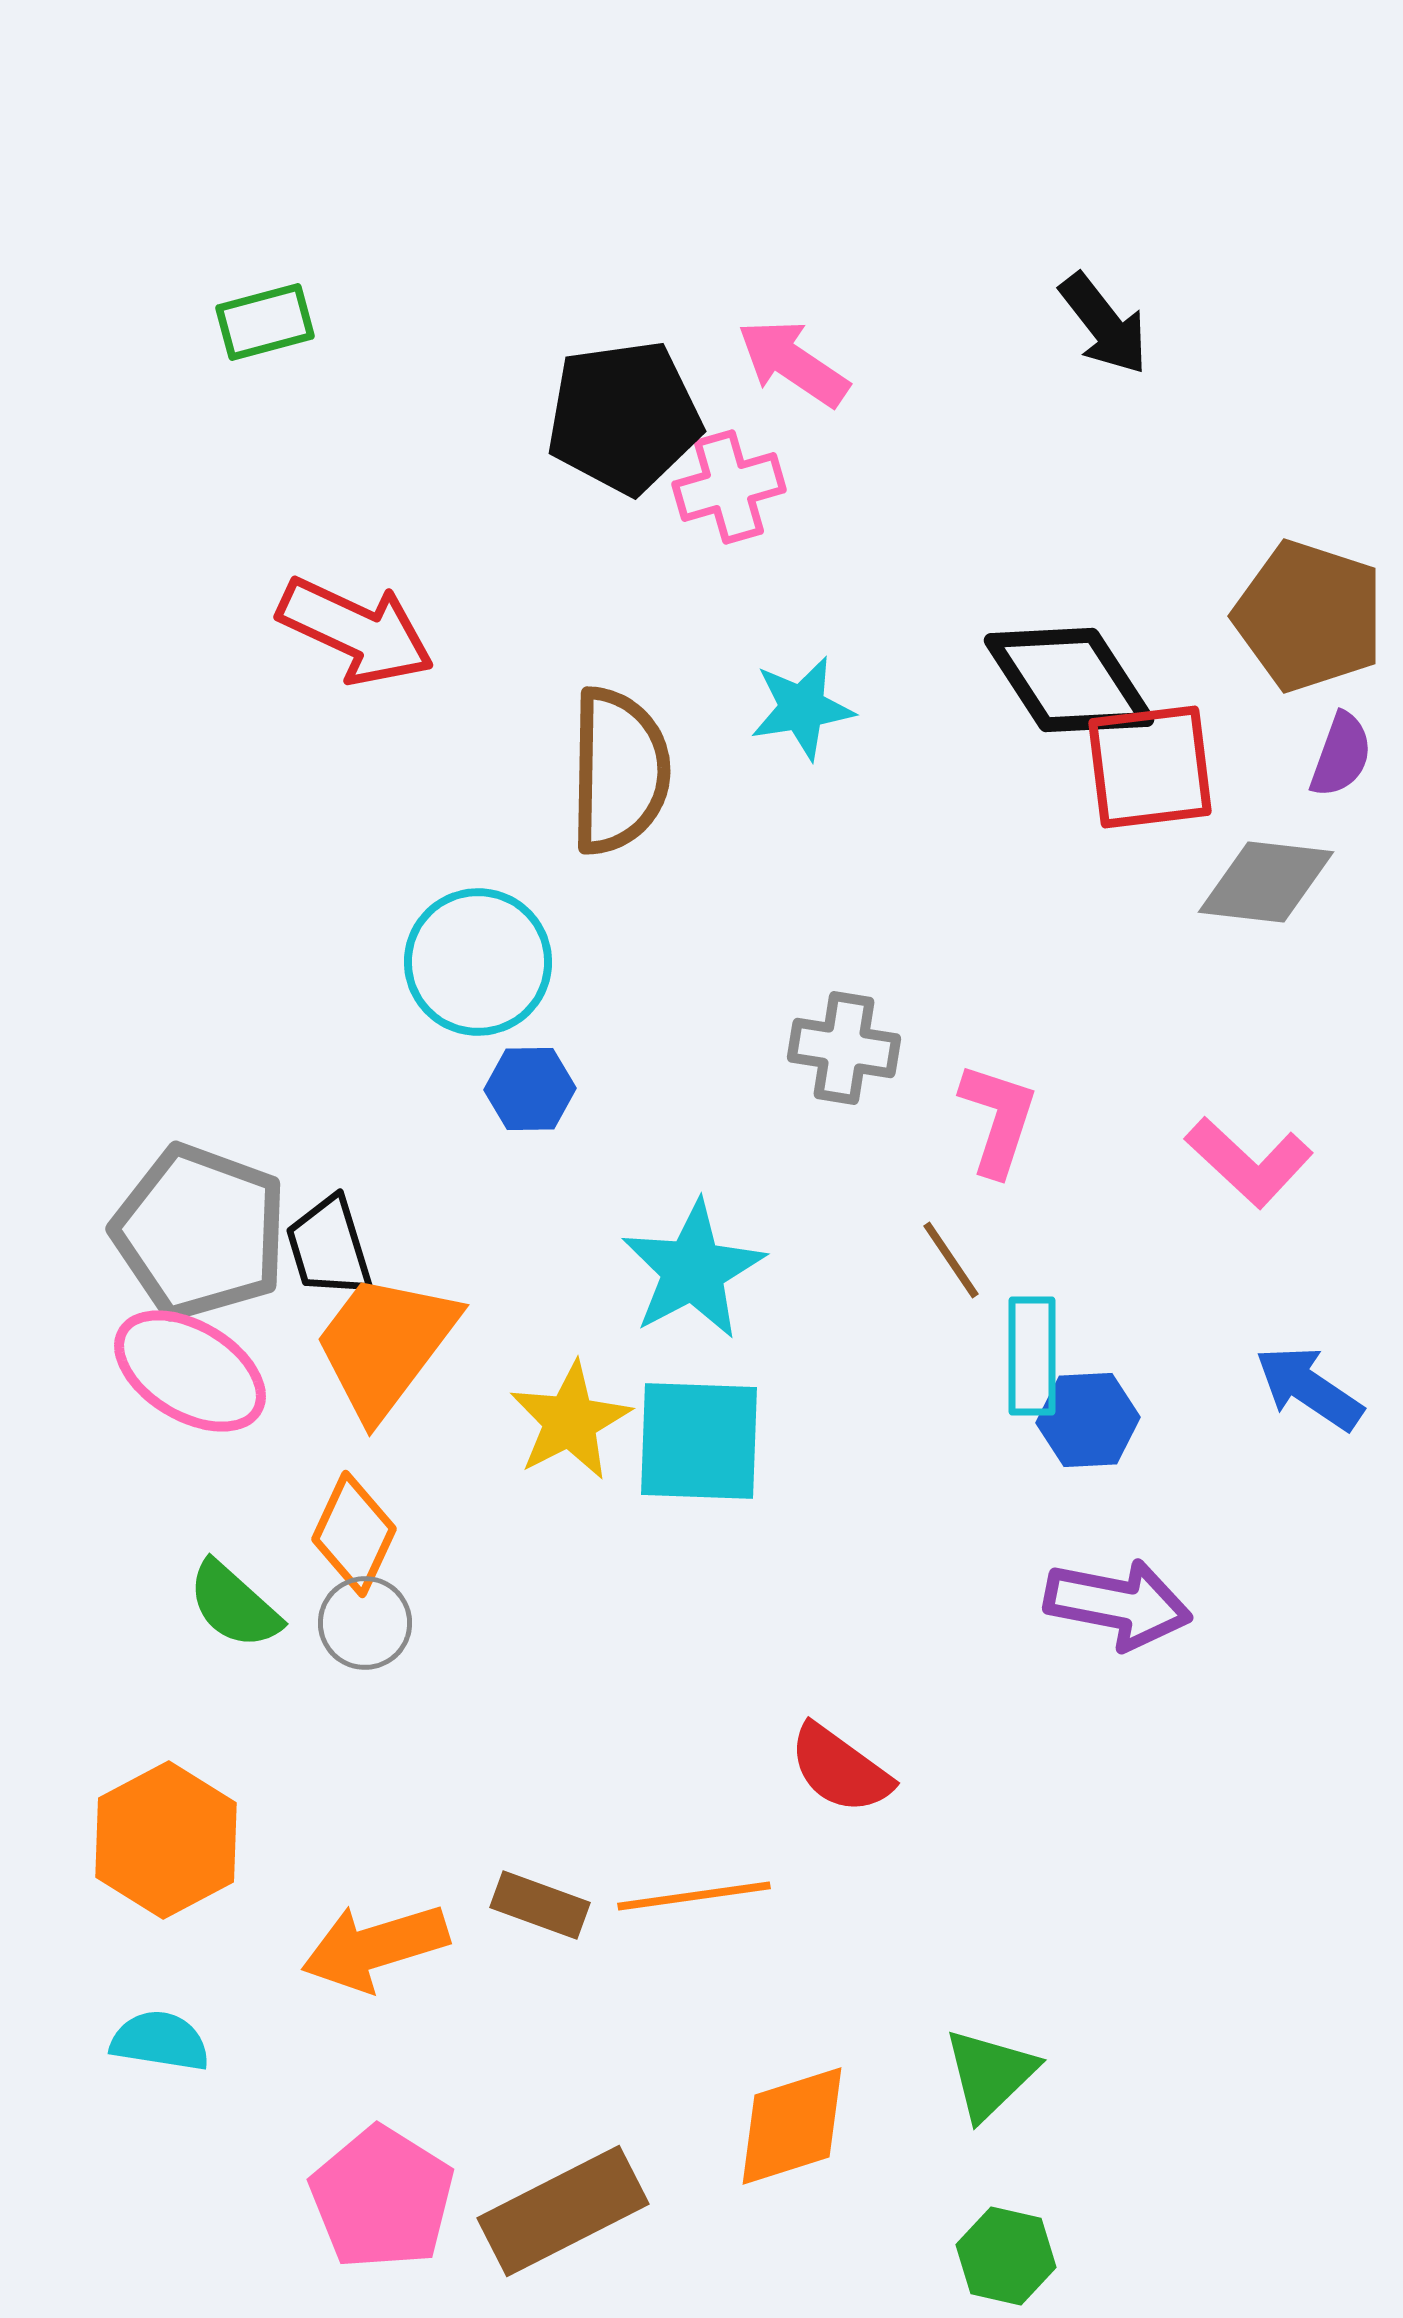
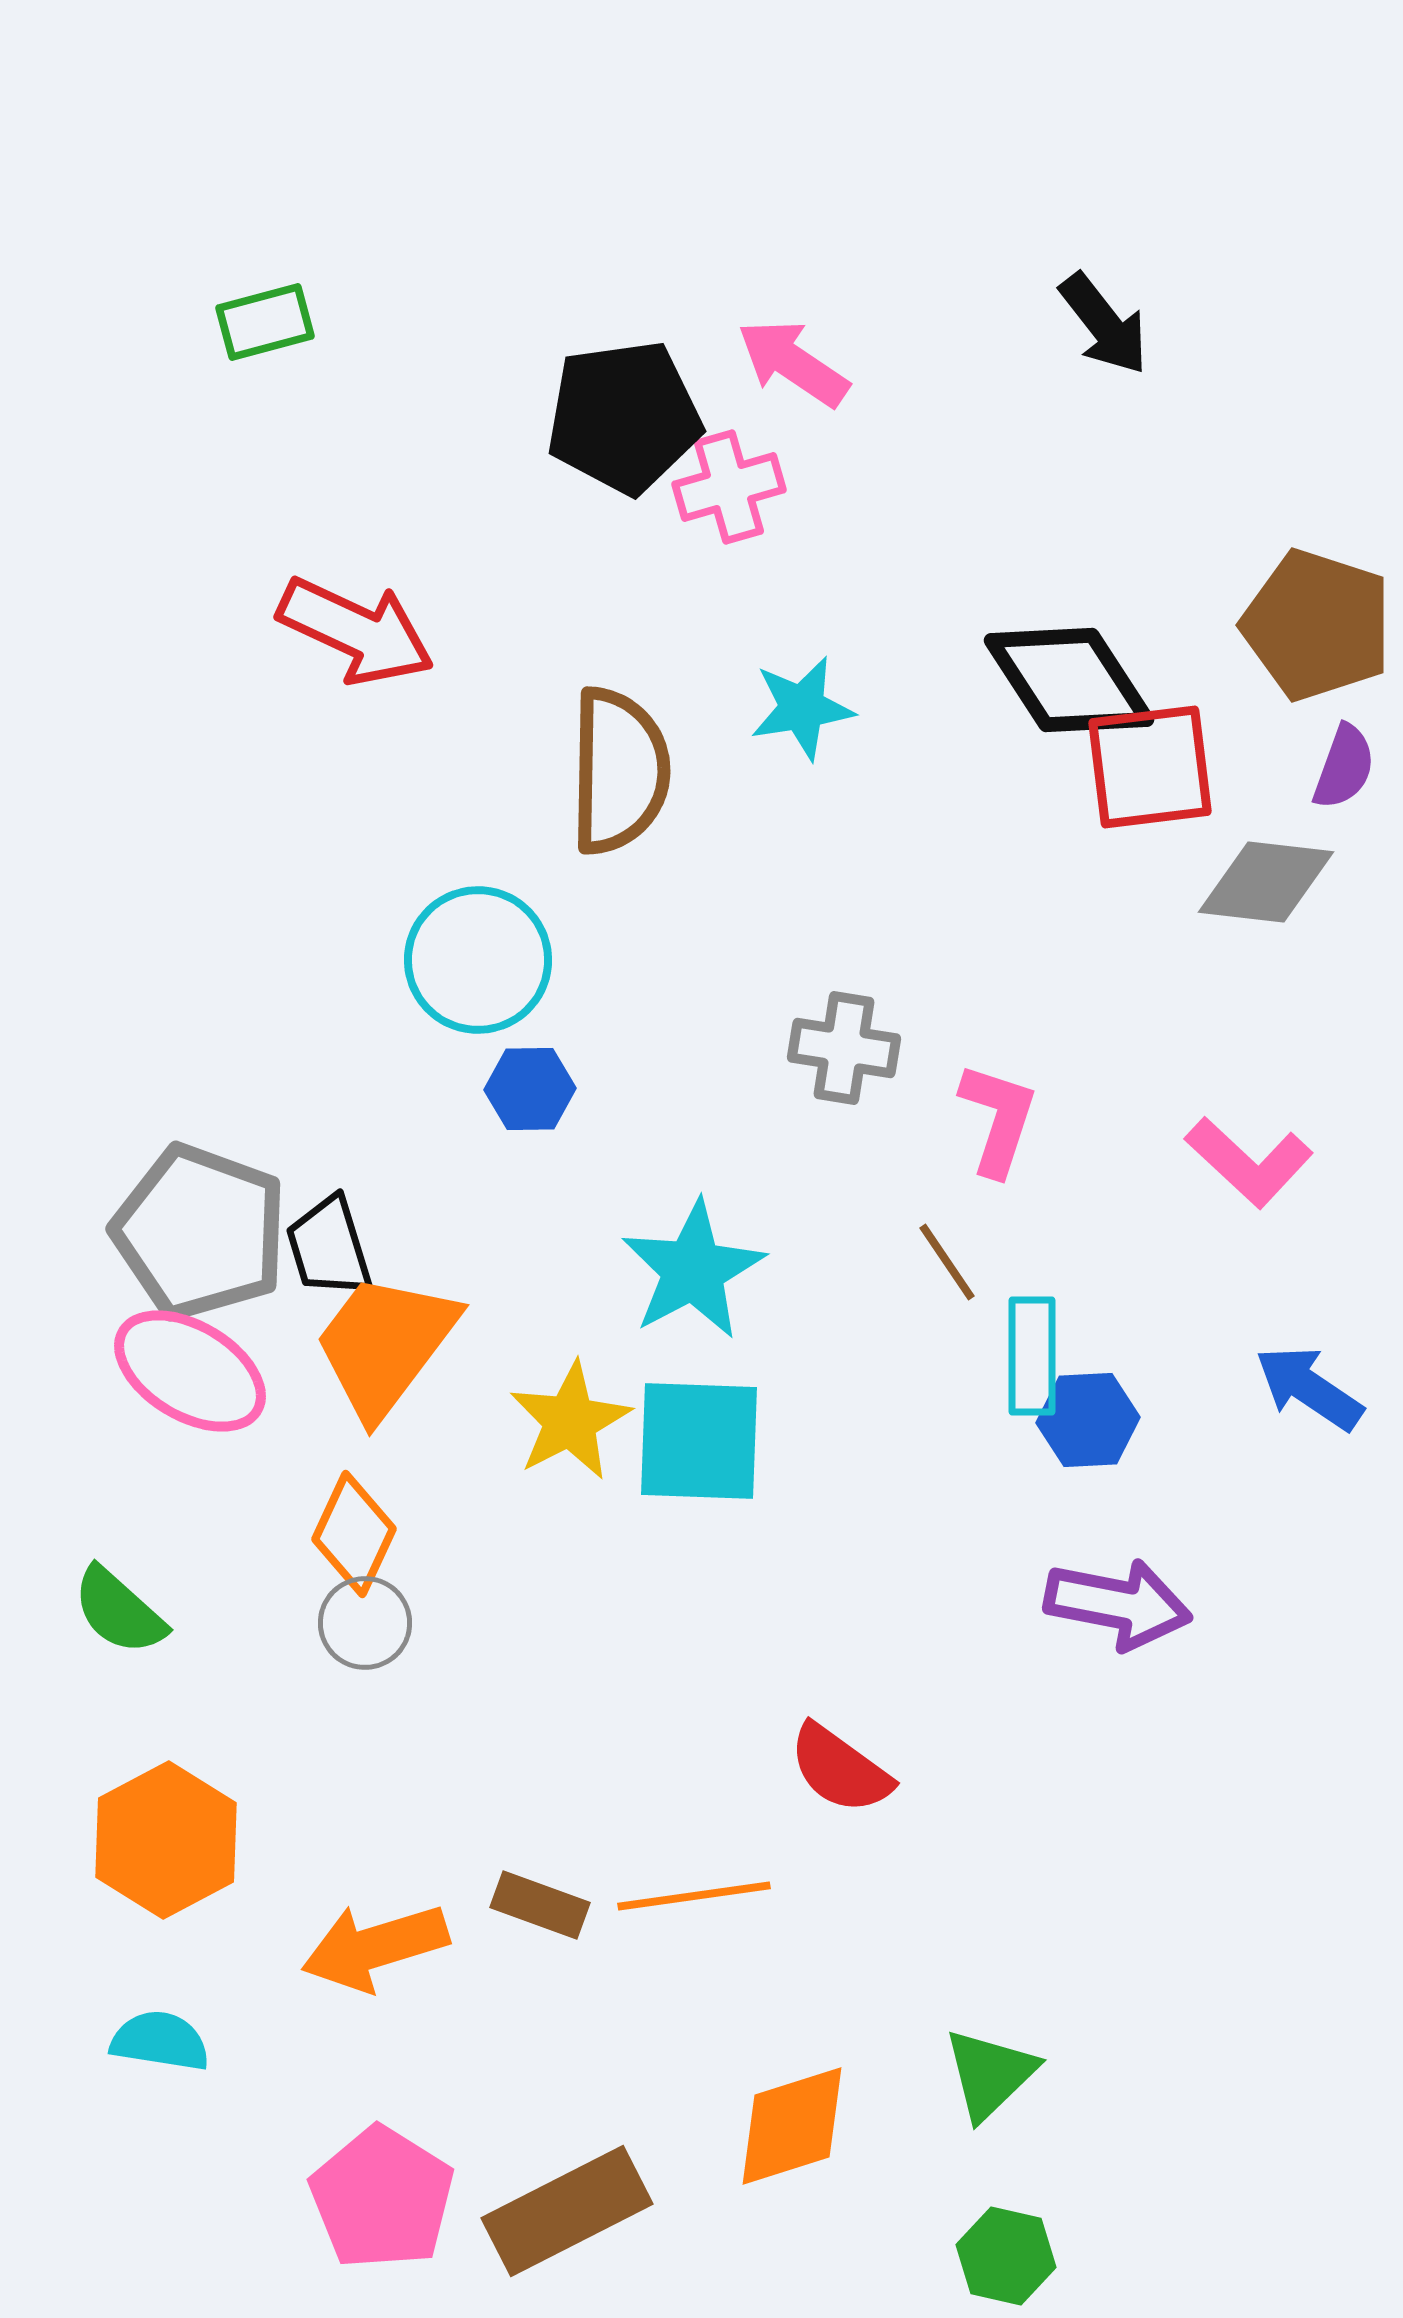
brown pentagon at (1309, 616): moved 8 px right, 9 px down
purple semicircle at (1341, 755): moved 3 px right, 12 px down
cyan circle at (478, 962): moved 2 px up
brown line at (951, 1260): moved 4 px left, 2 px down
green semicircle at (234, 1605): moved 115 px left, 6 px down
brown rectangle at (563, 2211): moved 4 px right
